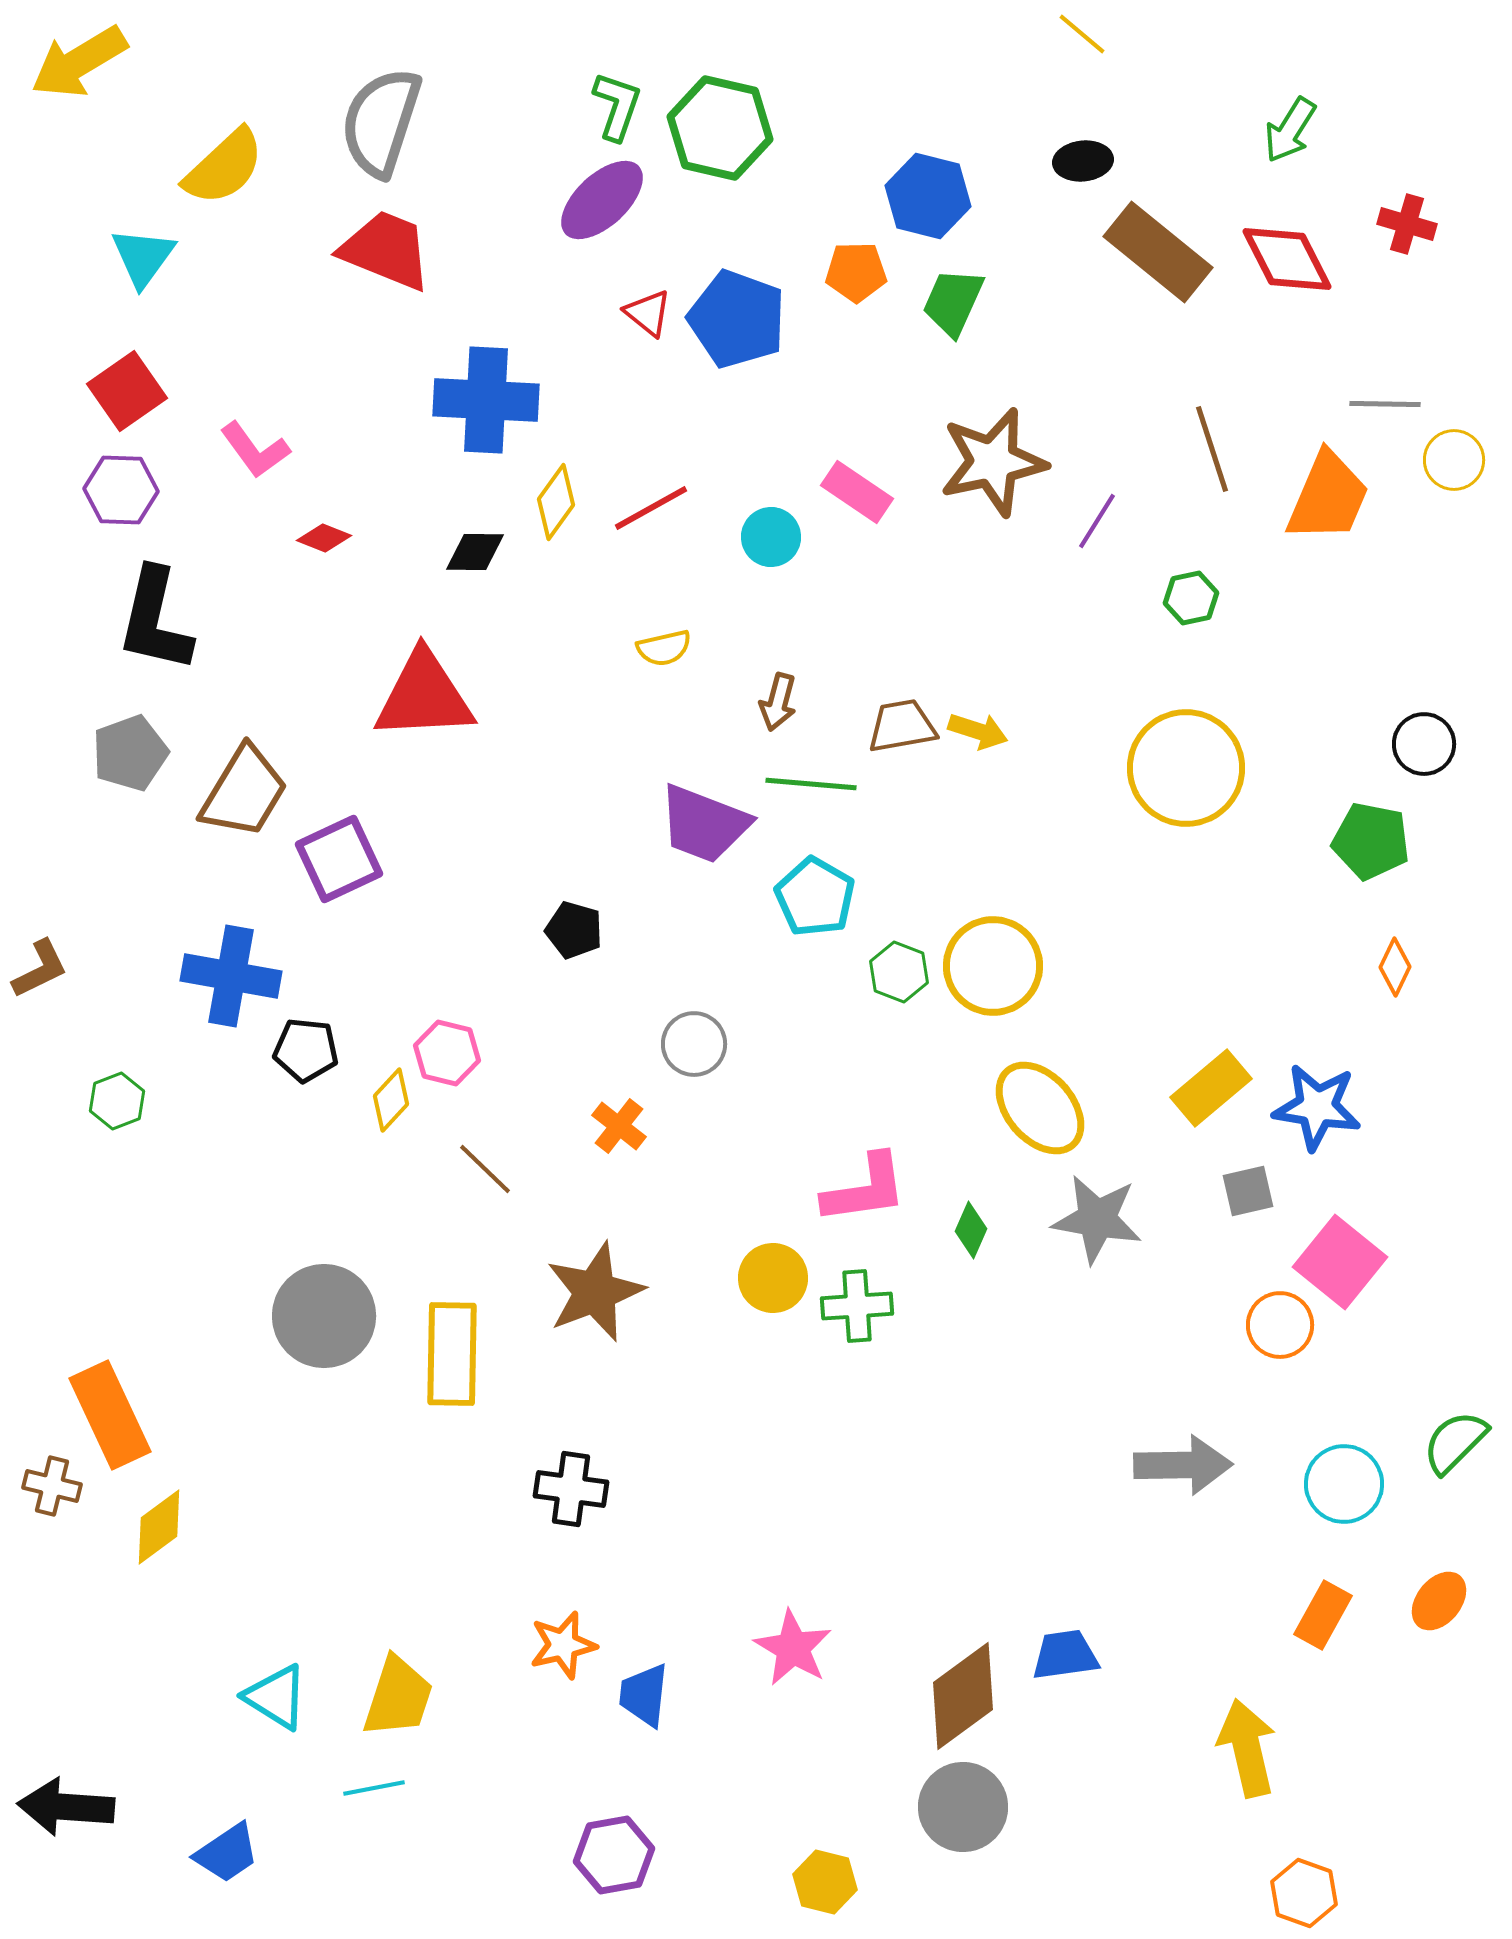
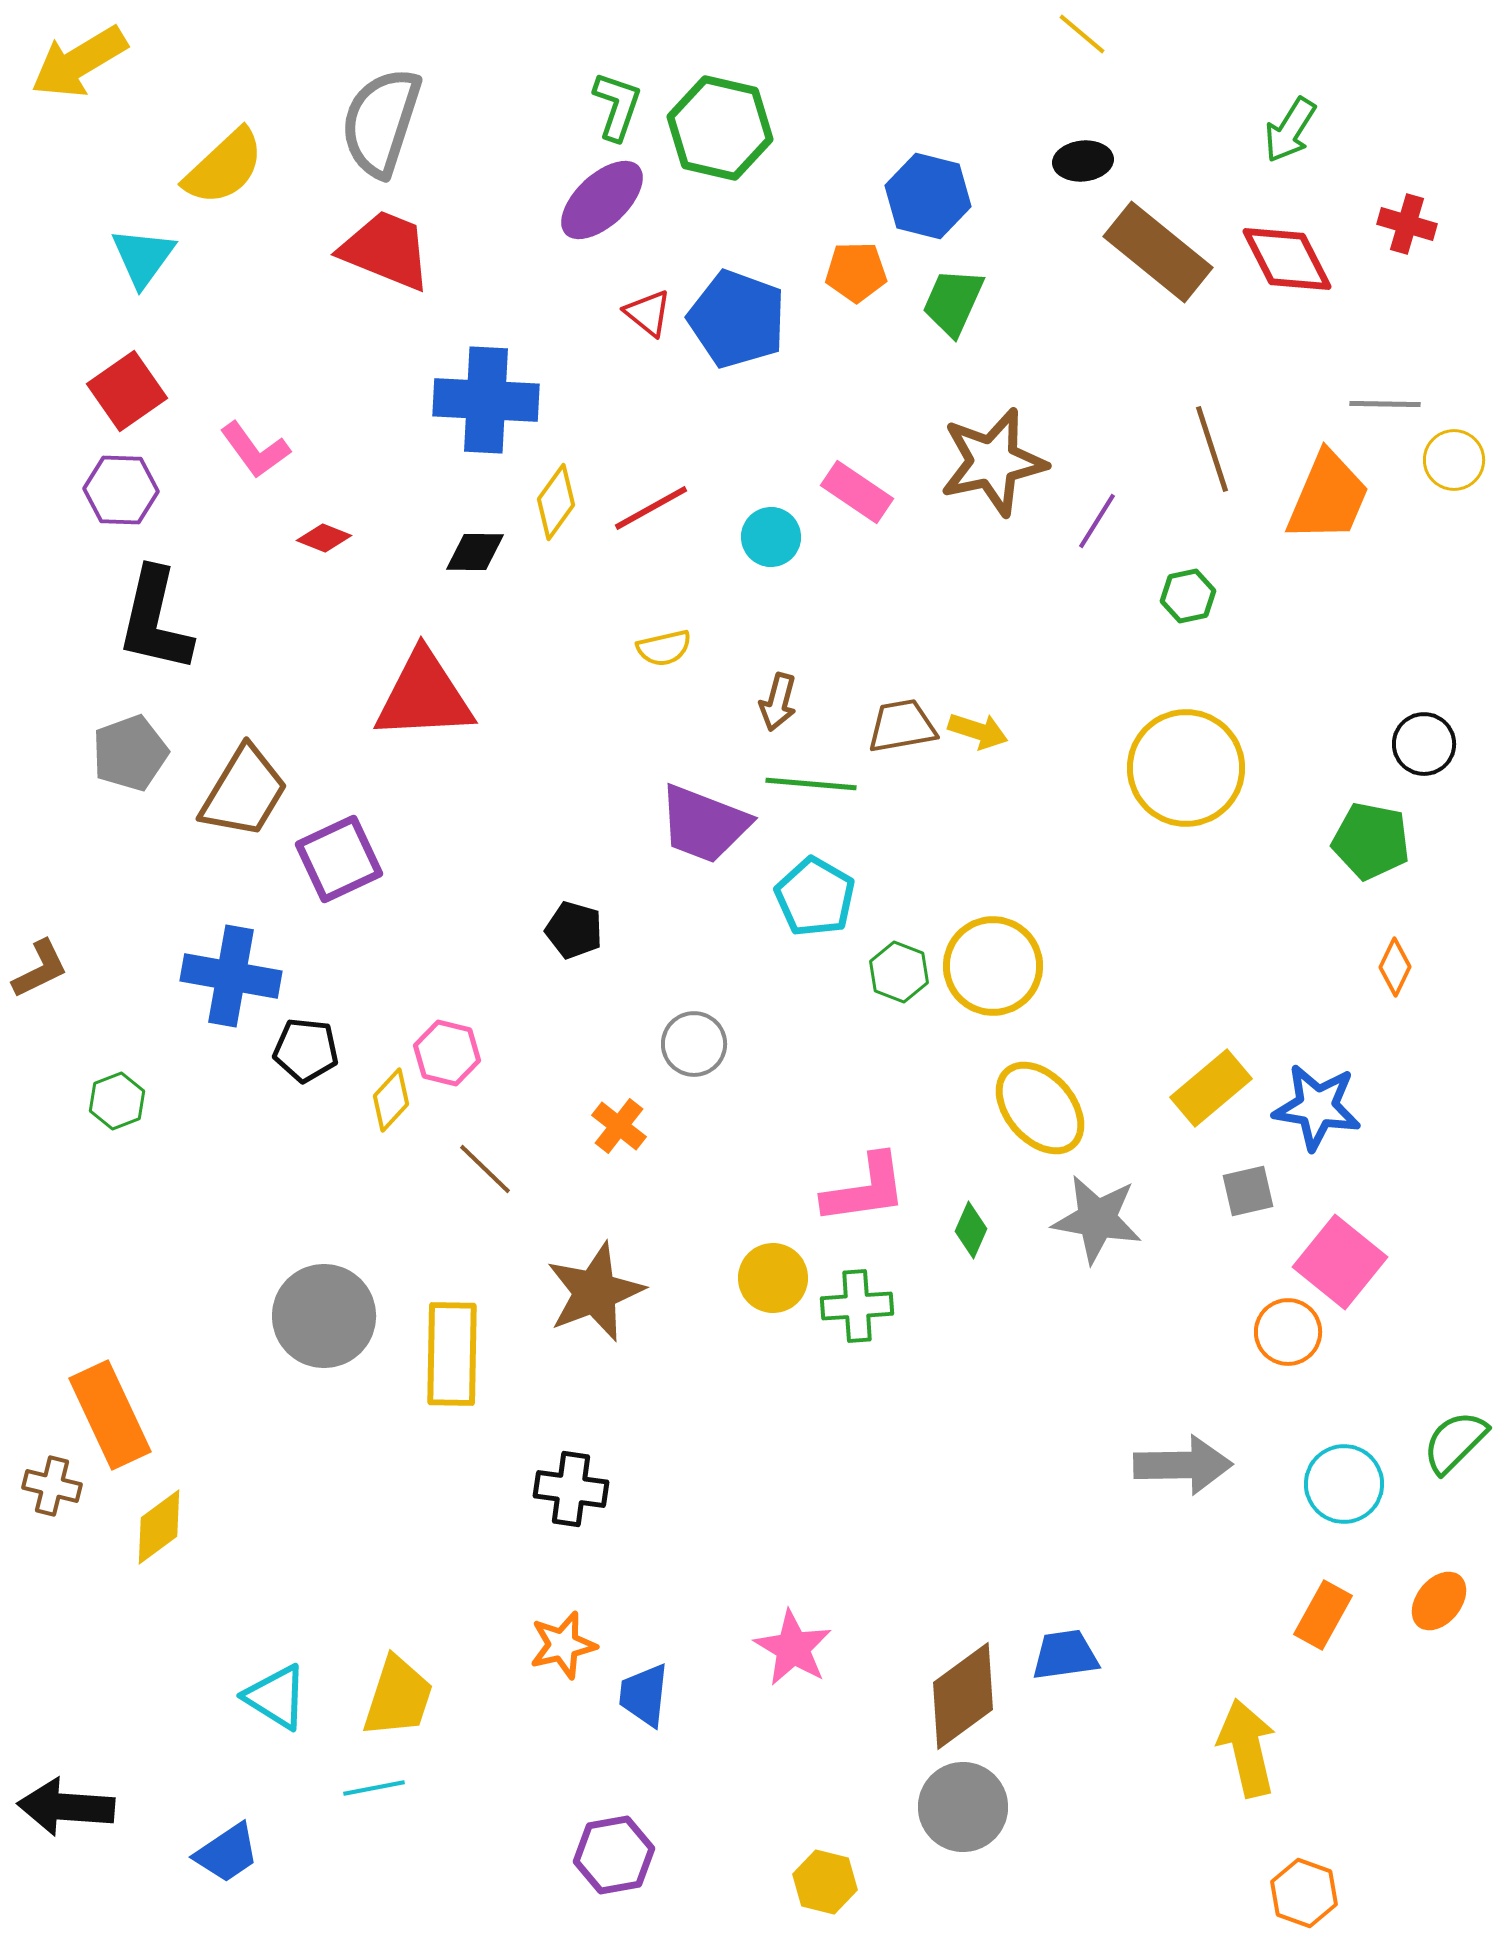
green hexagon at (1191, 598): moved 3 px left, 2 px up
orange circle at (1280, 1325): moved 8 px right, 7 px down
